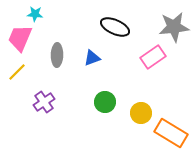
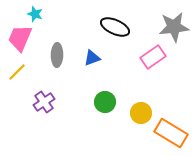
cyan star: rotated 14 degrees clockwise
